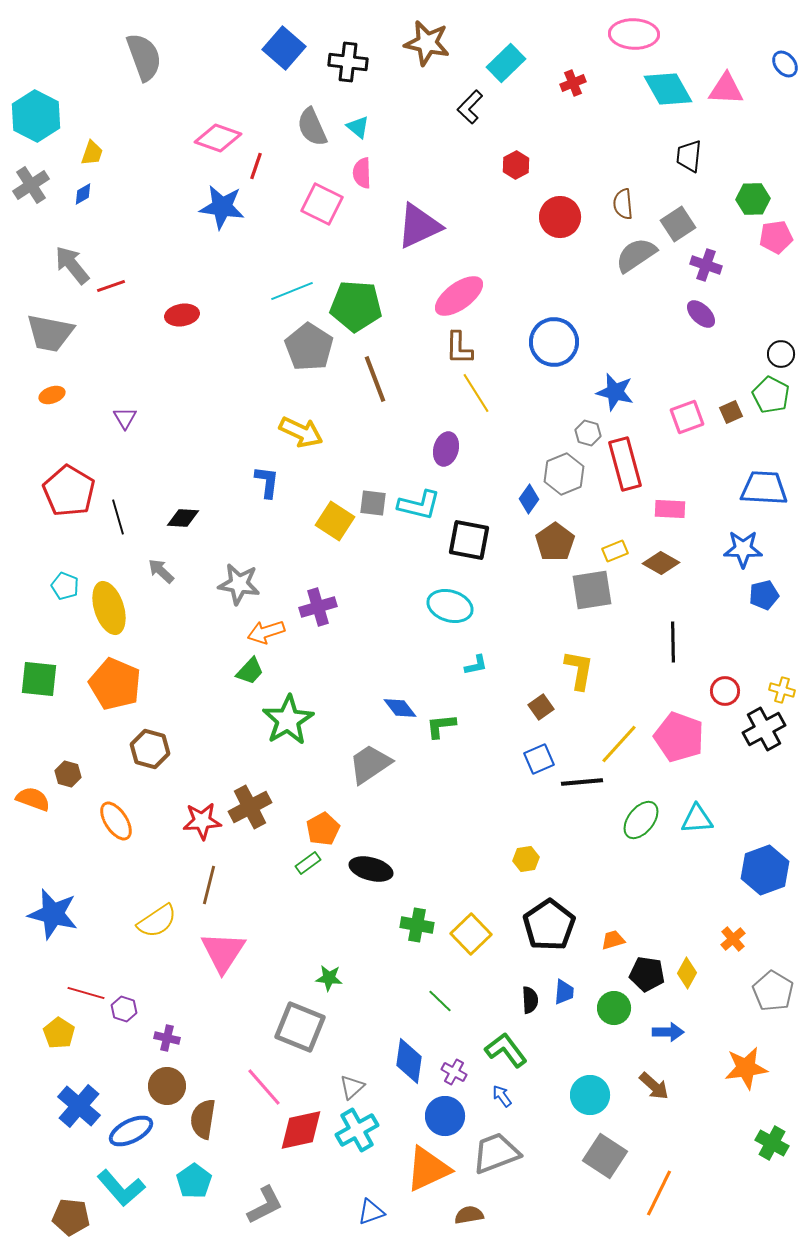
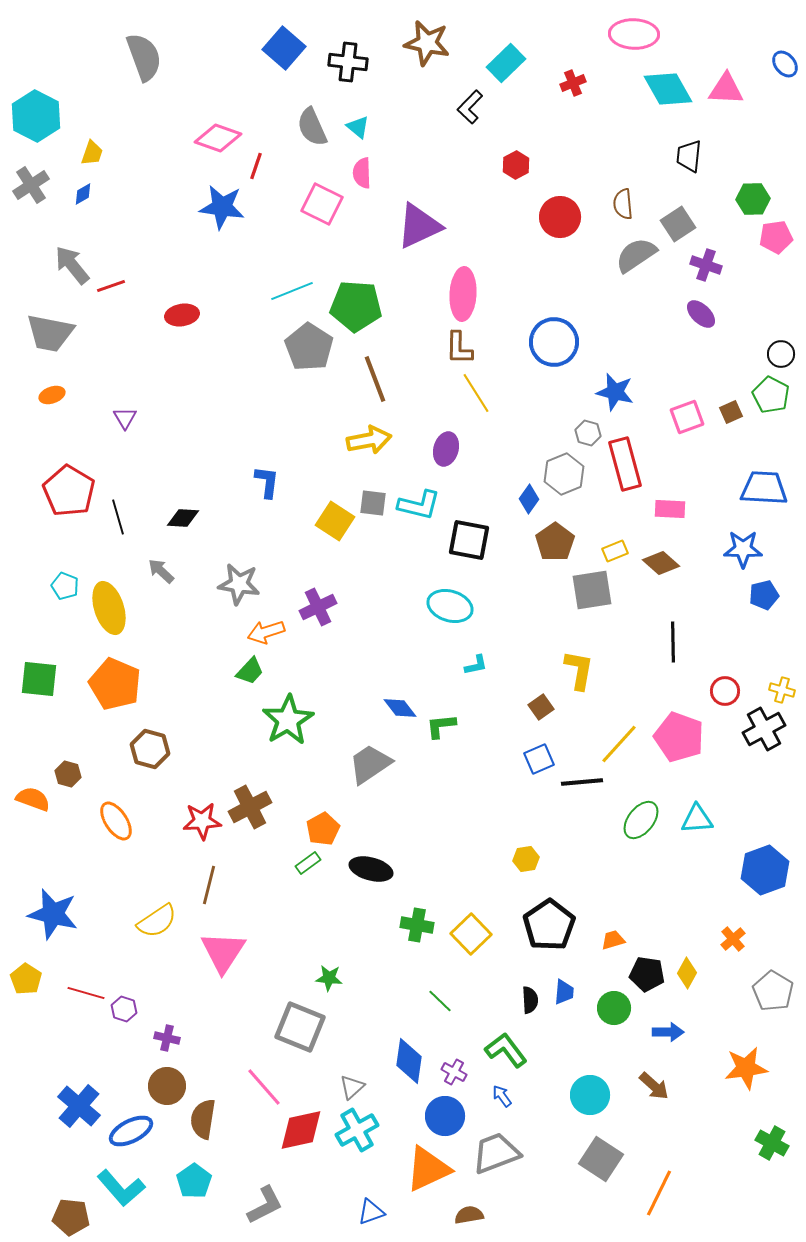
pink ellipse at (459, 296): moved 4 px right, 2 px up; rotated 51 degrees counterclockwise
yellow arrow at (301, 432): moved 68 px right, 8 px down; rotated 36 degrees counterclockwise
brown diamond at (661, 563): rotated 12 degrees clockwise
purple cross at (318, 607): rotated 9 degrees counterclockwise
yellow pentagon at (59, 1033): moved 33 px left, 54 px up
gray square at (605, 1156): moved 4 px left, 3 px down
